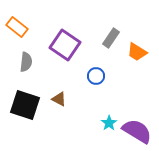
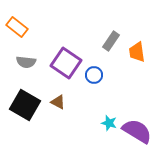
gray rectangle: moved 3 px down
purple square: moved 1 px right, 18 px down
orange trapezoid: rotated 50 degrees clockwise
gray semicircle: rotated 90 degrees clockwise
blue circle: moved 2 px left, 1 px up
brown triangle: moved 1 px left, 3 px down
black square: rotated 12 degrees clockwise
cyan star: rotated 21 degrees counterclockwise
